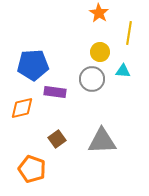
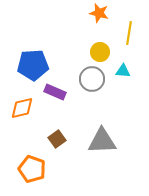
orange star: rotated 18 degrees counterclockwise
purple rectangle: rotated 15 degrees clockwise
